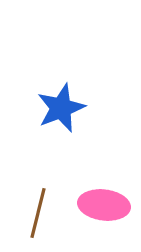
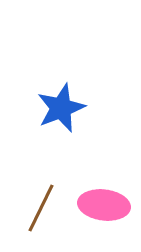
brown line: moved 3 px right, 5 px up; rotated 12 degrees clockwise
